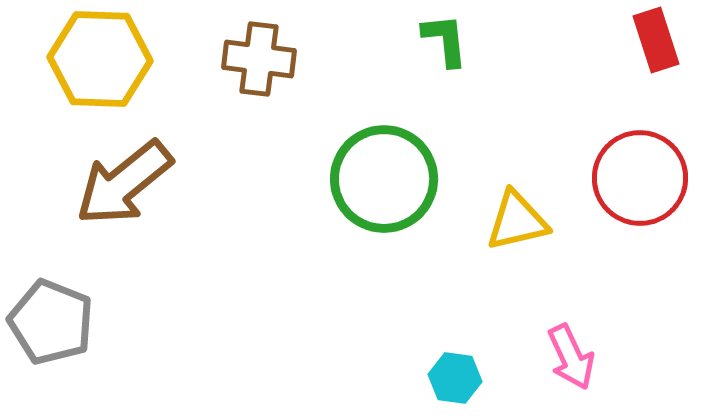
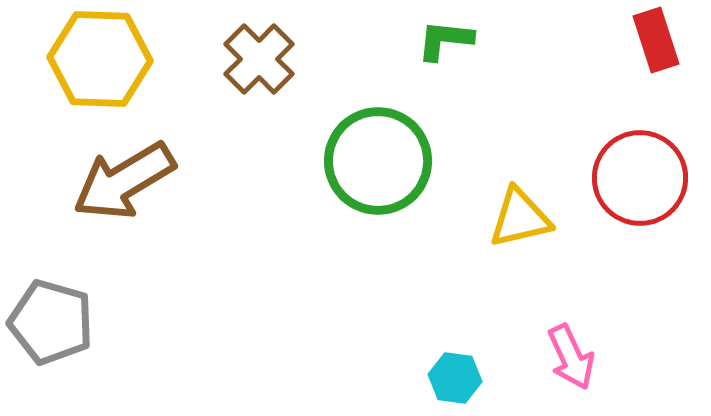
green L-shape: rotated 78 degrees counterclockwise
brown cross: rotated 38 degrees clockwise
green circle: moved 6 px left, 18 px up
brown arrow: moved 2 px up; rotated 8 degrees clockwise
yellow triangle: moved 3 px right, 3 px up
gray pentagon: rotated 6 degrees counterclockwise
